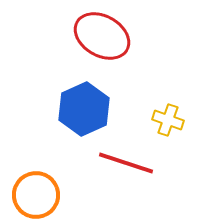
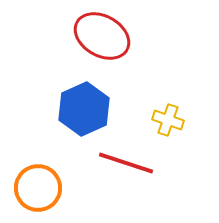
orange circle: moved 2 px right, 7 px up
